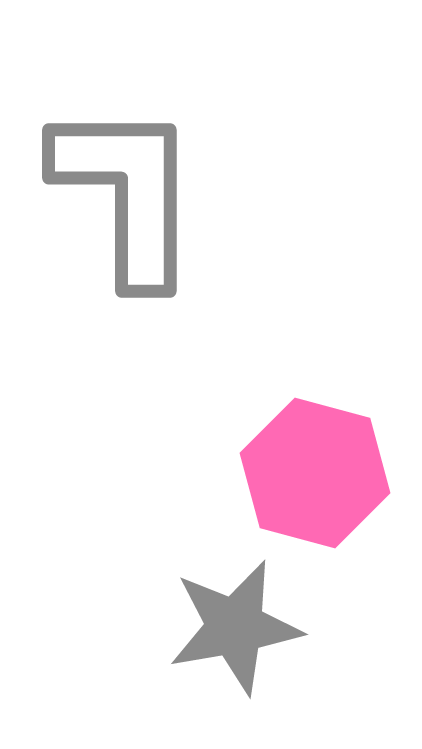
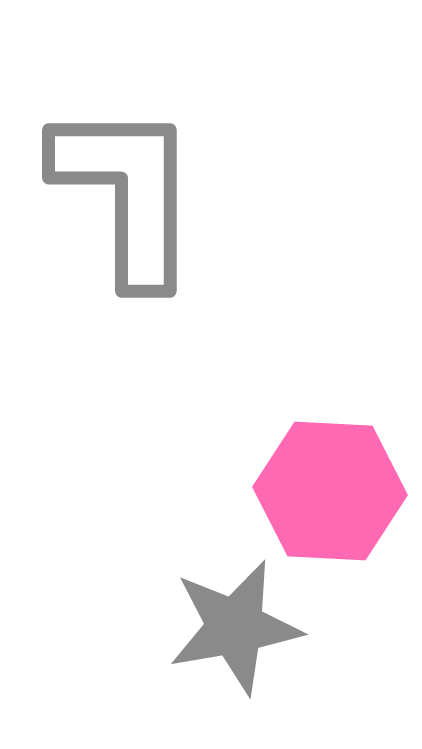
pink hexagon: moved 15 px right, 18 px down; rotated 12 degrees counterclockwise
